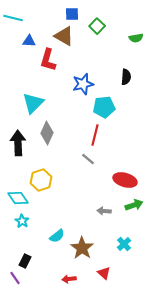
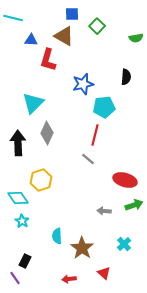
blue triangle: moved 2 px right, 1 px up
cyan semicircle: rotated 126 degrees clockwise
